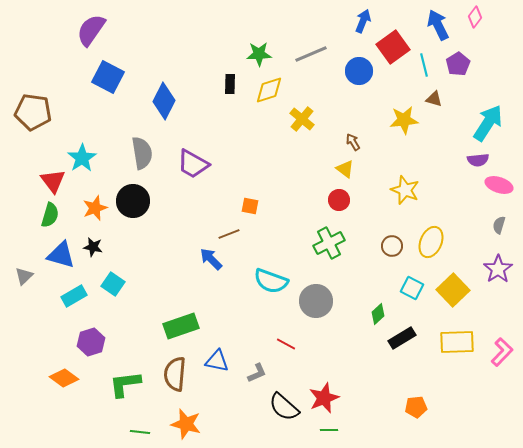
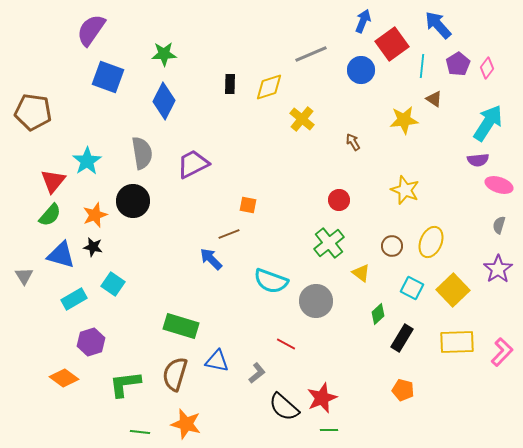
pink diamond at (475, 17): moved 12 px right, 51 px down
blue arrow at (438, 25): rotated 16 degrees counterclockwise
red square at (393, 47): moved 1 px left, 3 px up
green star at (259, 54): moved 95 px left
cyan line at (424, 65): moved 2 px left, 1 px down; rotated 20 degrees clockwise
blue circle at (359, 71): moved 2 px right, 1 px up
blue square at (108, 77): rotated 8 degrees counterclockwise
yellow diamond at (269, 90): moved 3 px up
brown triangle at (434, 99): rotated 18 degrees clockwise
cyan star at (82, 158): moved 5 px right, 3 px down
purple trapezoid at (193, 164): rotated 124 degrees clockwise
yellow triangle at (345, 169): moved 16 px right, 104 px down
red triangle at (53, 181): rotated 16 degrees clockwise
orange square at (250, 206): moved 2 px left, 1 px up
orange star at (95, 208): moved 7 px down
green semicircle at (50, 215): rotated 25 degrees clockwise
green cross at (329, 243): rotated 12 degrees counterclockwise
gray triangle at (24, 276): rotated 18 degrees counterclockwise
cyan rectangle at (74, 296): moved 3 px down
green rectangle at (181, 326): rotated 36 degrees clockwise
black rectangle at (402, 338): rotated 28 degrees counterclockwise
gray L-shape at (257, 373): rotated 15 degrees counterclockwise
brown semicircle at (175, 374): rotated 12 degrees clockwise
red star at (324, 398): moved 2 px left
orange pentagon at (416, 407): moved 13 px left, 17 px up; rotated 20 degrees clockwise
